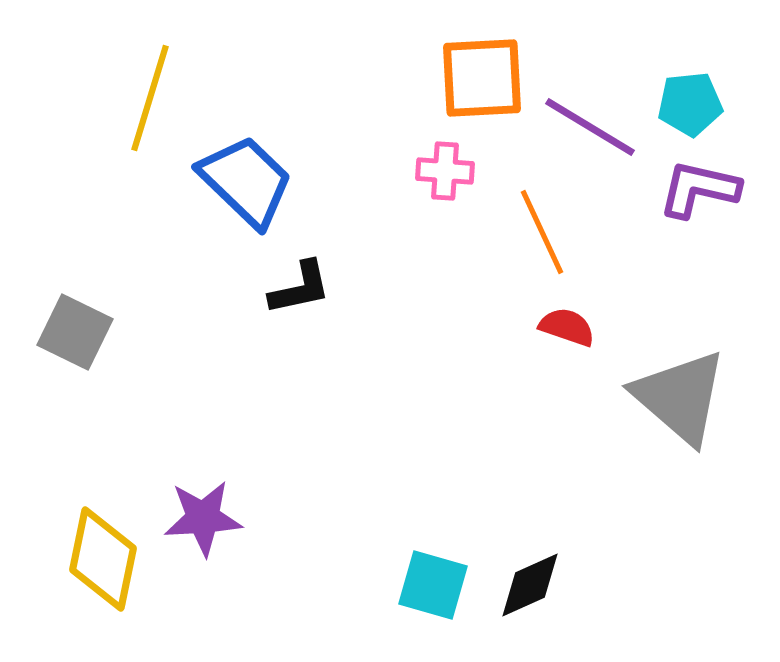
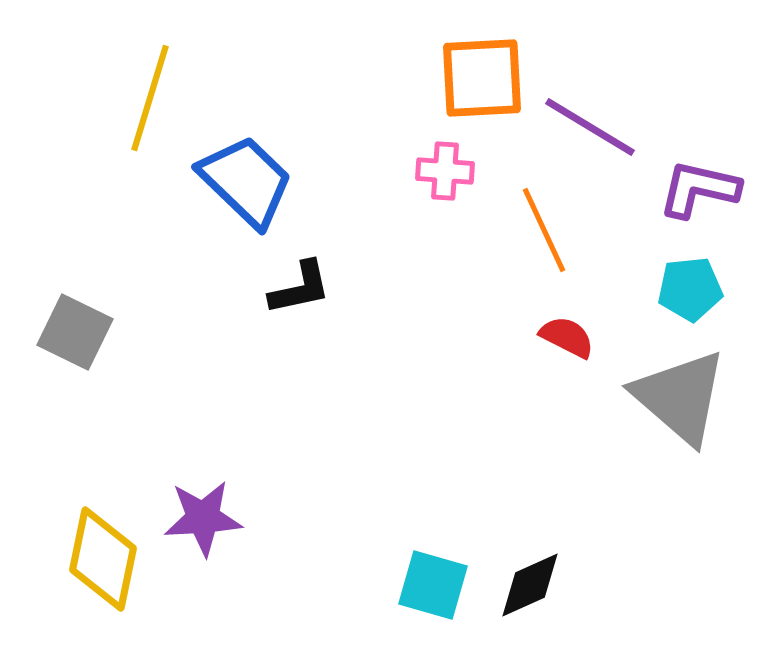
cyan pentagon: moved 185 px down
orange line: moved 2 px right, 2 px up
red semicircle: moved 10 px down; rotated 8 degrees clockwise
